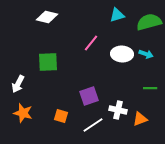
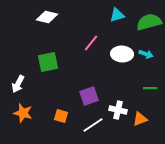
green square: rotated 10 degrees counterclockwise
